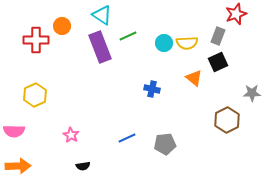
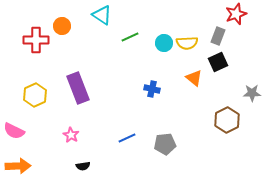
green line: moved 2 px right, 1 px down
purple rectangle: moved 22 px left, 41 px down
pink semicircle: rotated 25 degrees clockwise
